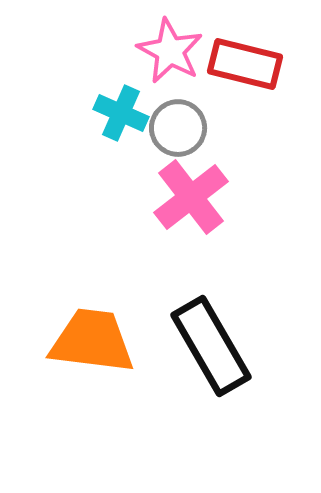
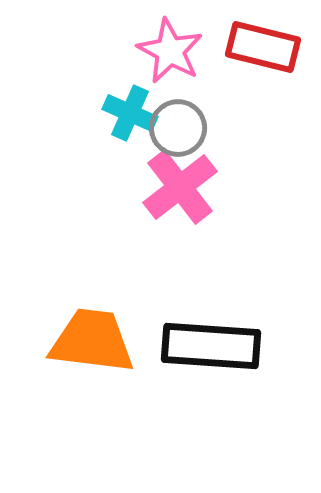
red rectangle: moved 18 px right, 17 px up
cyan cross: moved 9 px right
pink cross: moved 11 px left, 10 px up
black rectangle: rotated 56 degrees counterclockwise
